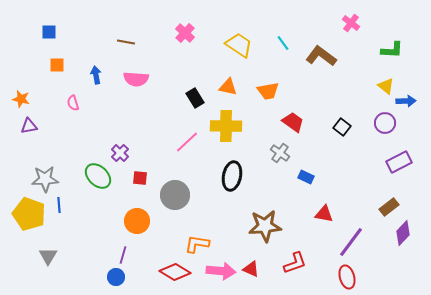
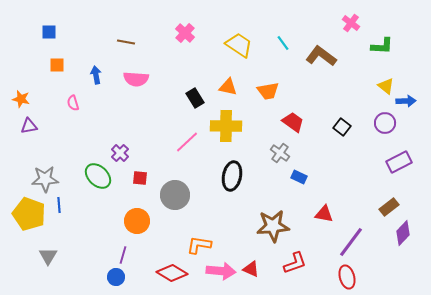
green L-shape at (392, 50): moved 10 px left, 4 px up
blue rectangle at (306, 177): moved 7 px left
brown star at (265, 226): moved 8 px right
orange L-shape at (197, 244): moved 2 px right, 1 px down
red diamond at (175, 272): moved 3 px left, 1 px down
